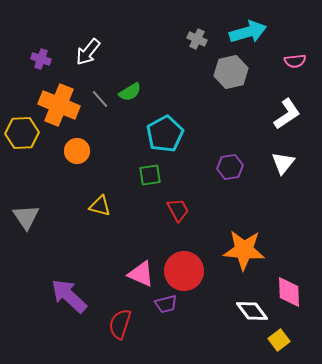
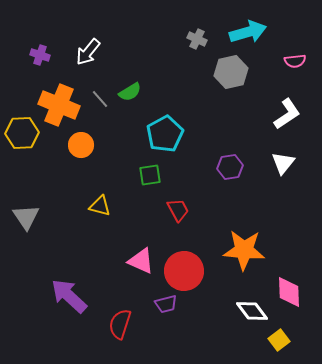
purple cross: moved 1 px left, 4 px up
orange circle: moved 4 px right, 6 px up
pink triangle: moved 13 px up
